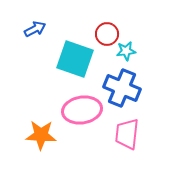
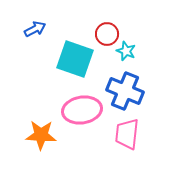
cyan star: rotated 30 degrees clockwise
blue cross: moved 3 px right, 3 px down
